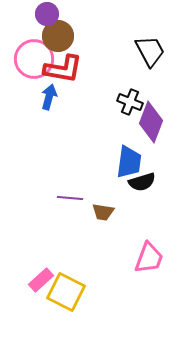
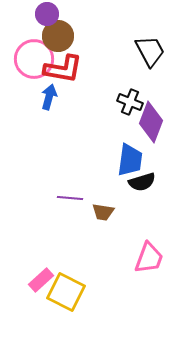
blue trapezoid: moved 1 px right, 2 px up
